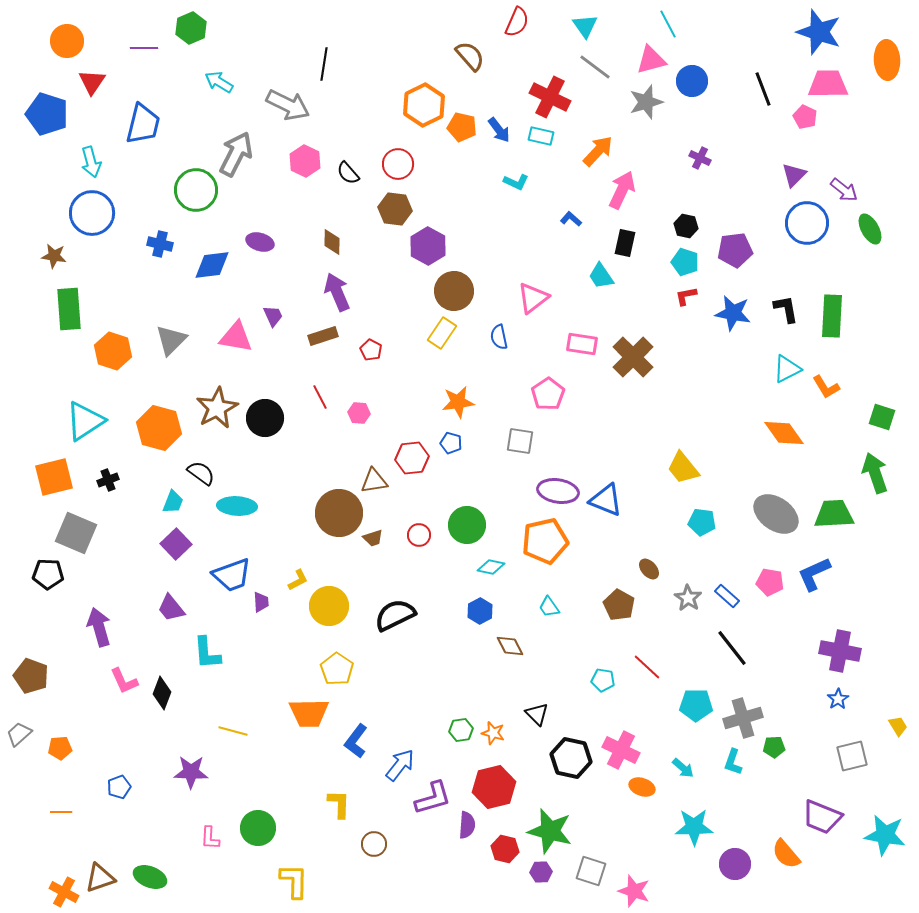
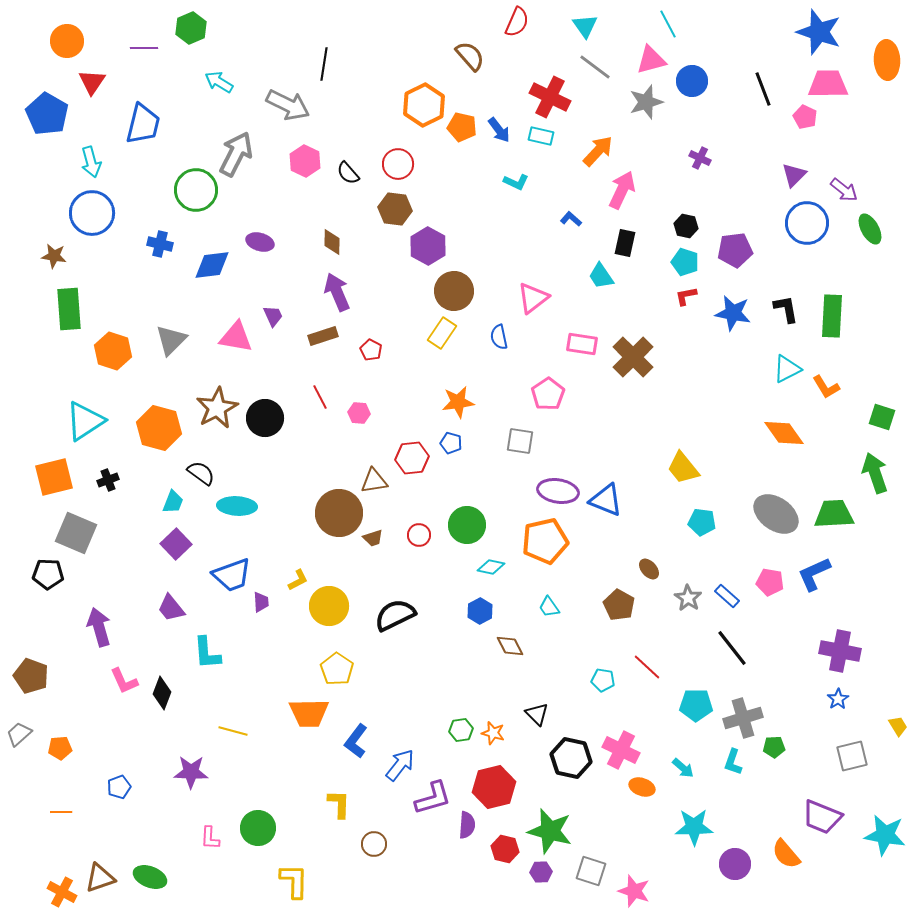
blue pentagon at (47, 114): rotated 12 degrees clockwise
orange cross at (64, 892): moved 2 px left
